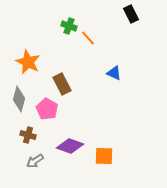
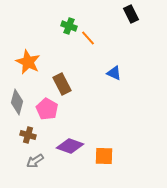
gray diamond: moved 2 px left, 3 px down
